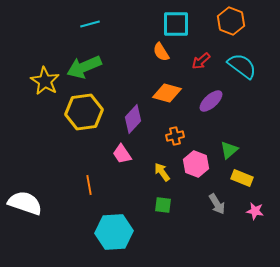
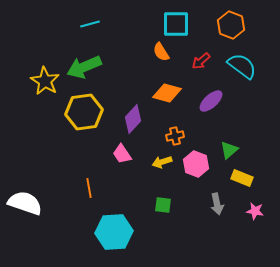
orange hexagon: moved 4 px down
yellow arrow: moved 10 px up; rotated 72 degrees counterclockwise
orange line: moved 3 px down
gray arrow: rotated 20 degrees clockwise
